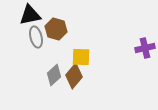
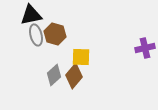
black triangle: moved 1 px right
brown hexagon: moved 1 px left, 5 px down
gray ellipse: moved 2 px up
